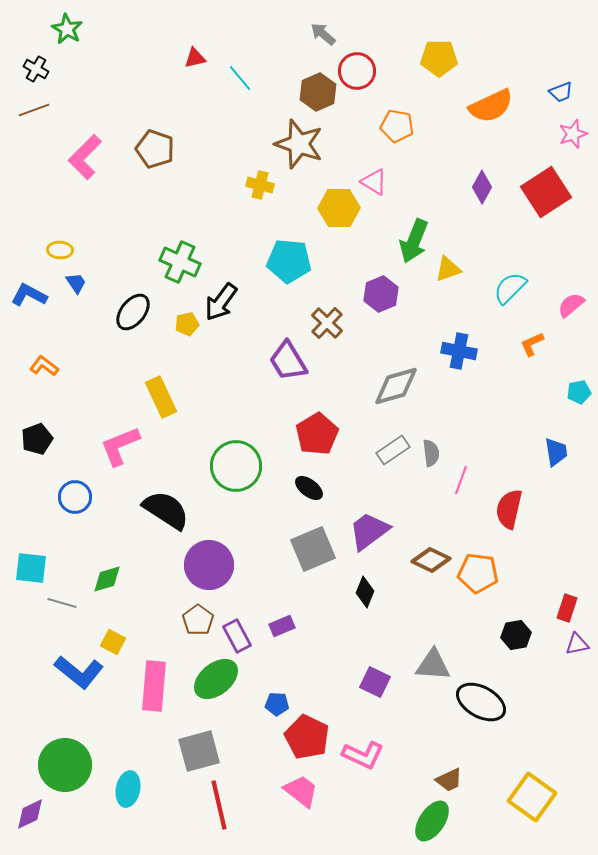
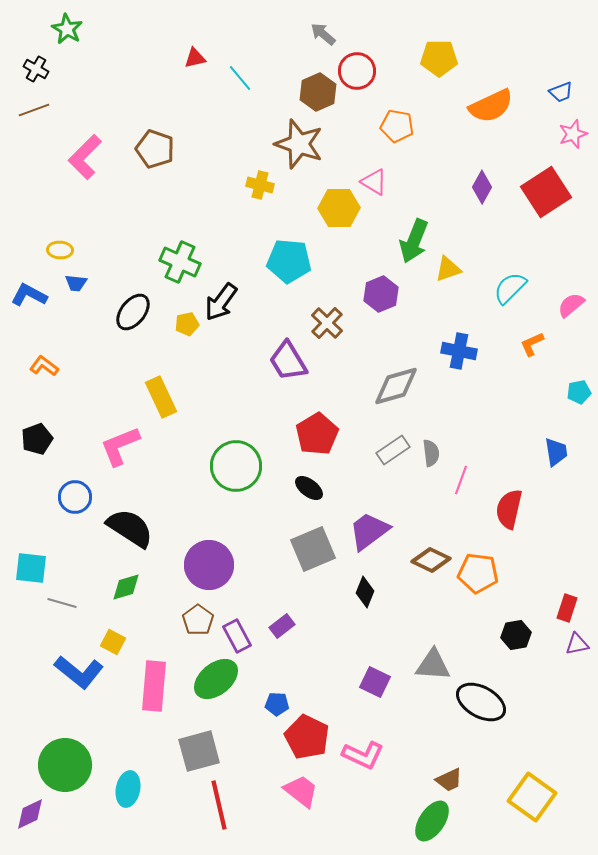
blue trapezoid at (76, 283): rotated 130 degrees clockwise
black semicircle at (166, 510): moved 36 px left, 18 px down
green diamond at (107, 579): moved 19 px right, 8 px down
purple rectangle at (282, 626): rotated 15 degrees counterclockwise
